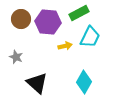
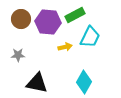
green rectangle: moved 4 px left, 2 px down
yellow arrow: moved 1 px down
gray star: moved 2 px right, 2 px up; rotated 24 degrees counterclockwise
black triangle: rotated 30 degrees counterclockwise
